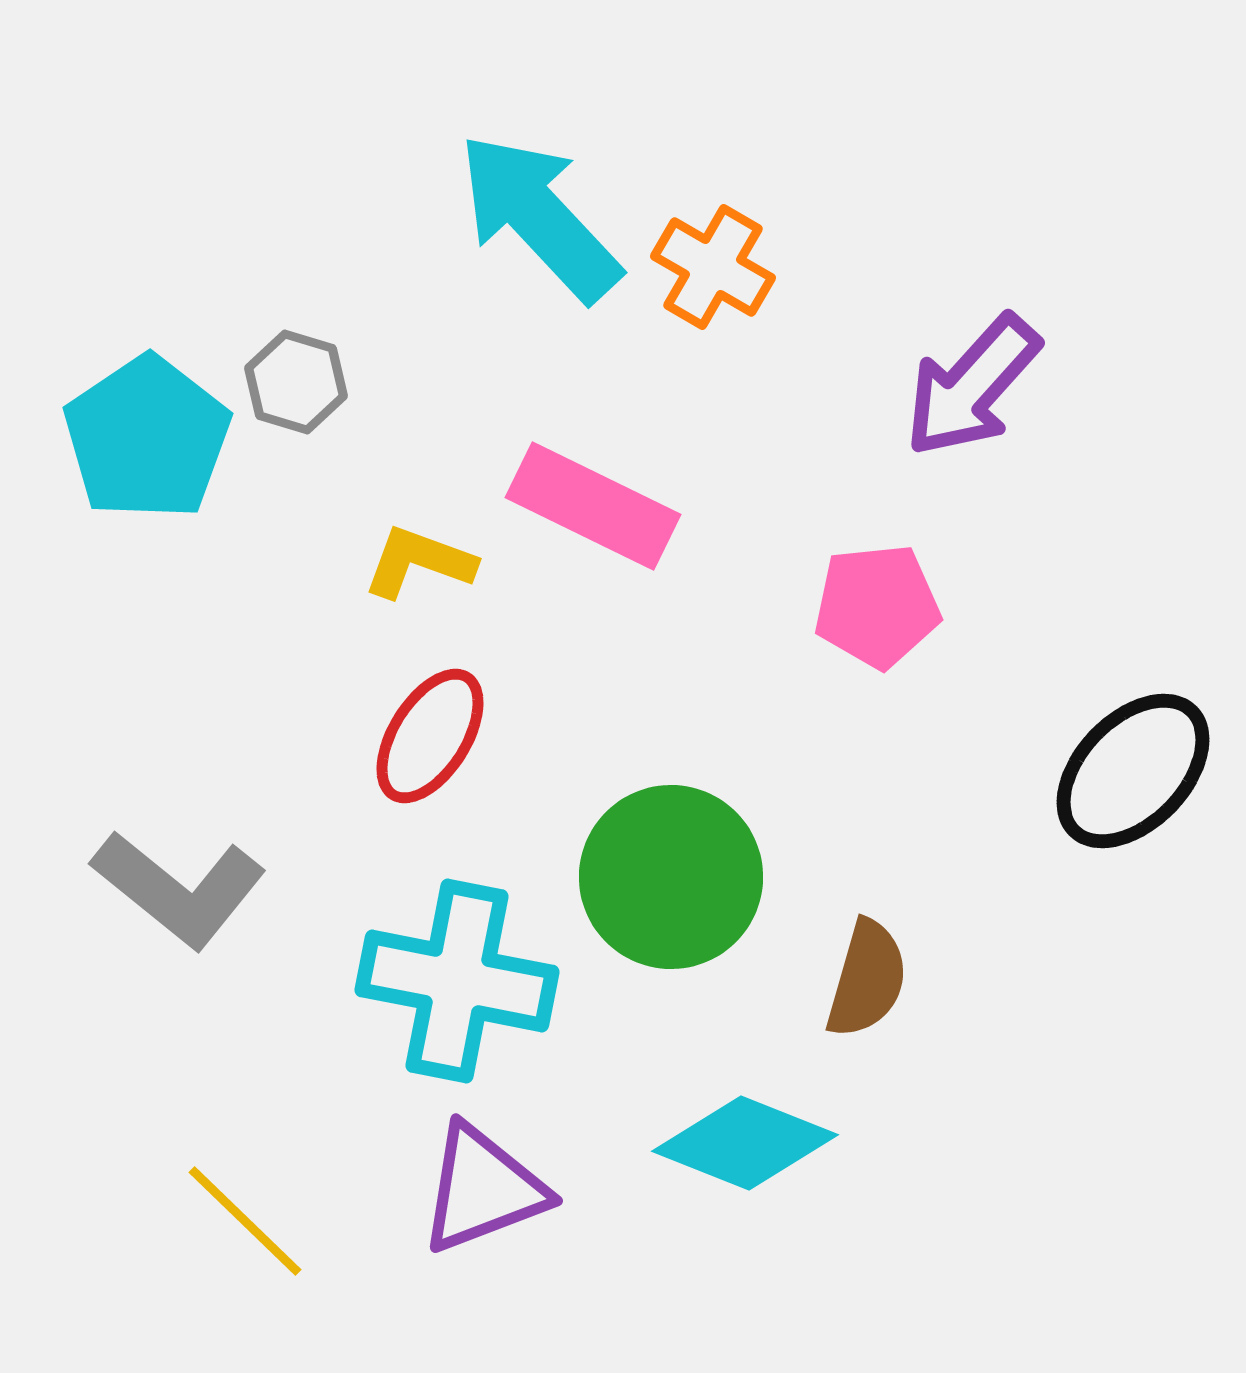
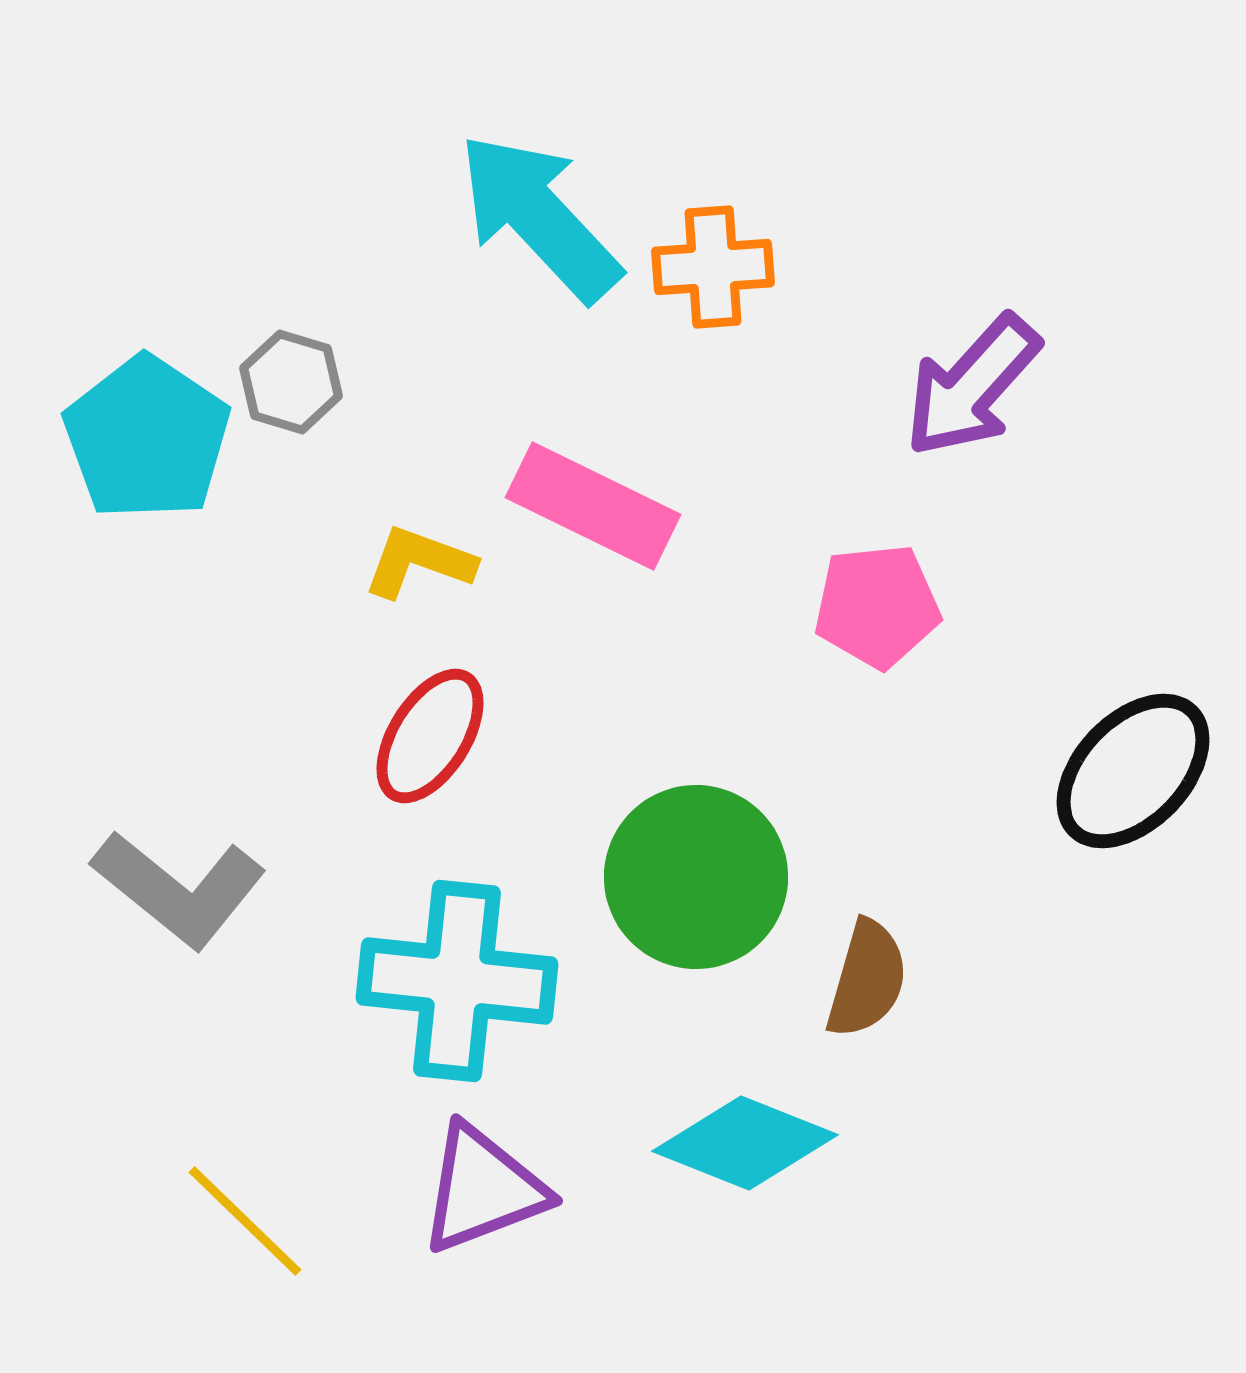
orange cross: rotated 34 degrees counterclockwise
gray hexagon: moved 5 px left
cyan pentagon: rotated 4 degrees counterclockwise
green circle: moved 25 px right
cyan cross: rotated 5 degrees counterclockwise
